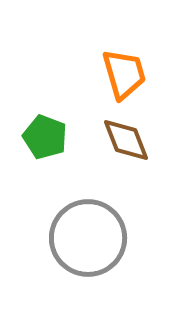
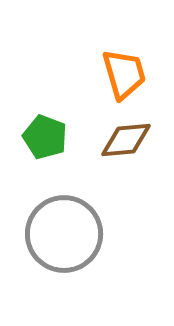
brown diamond: rotated 74 degrees counterclockwise
gray circle: moved 24 px left, 4 px up
